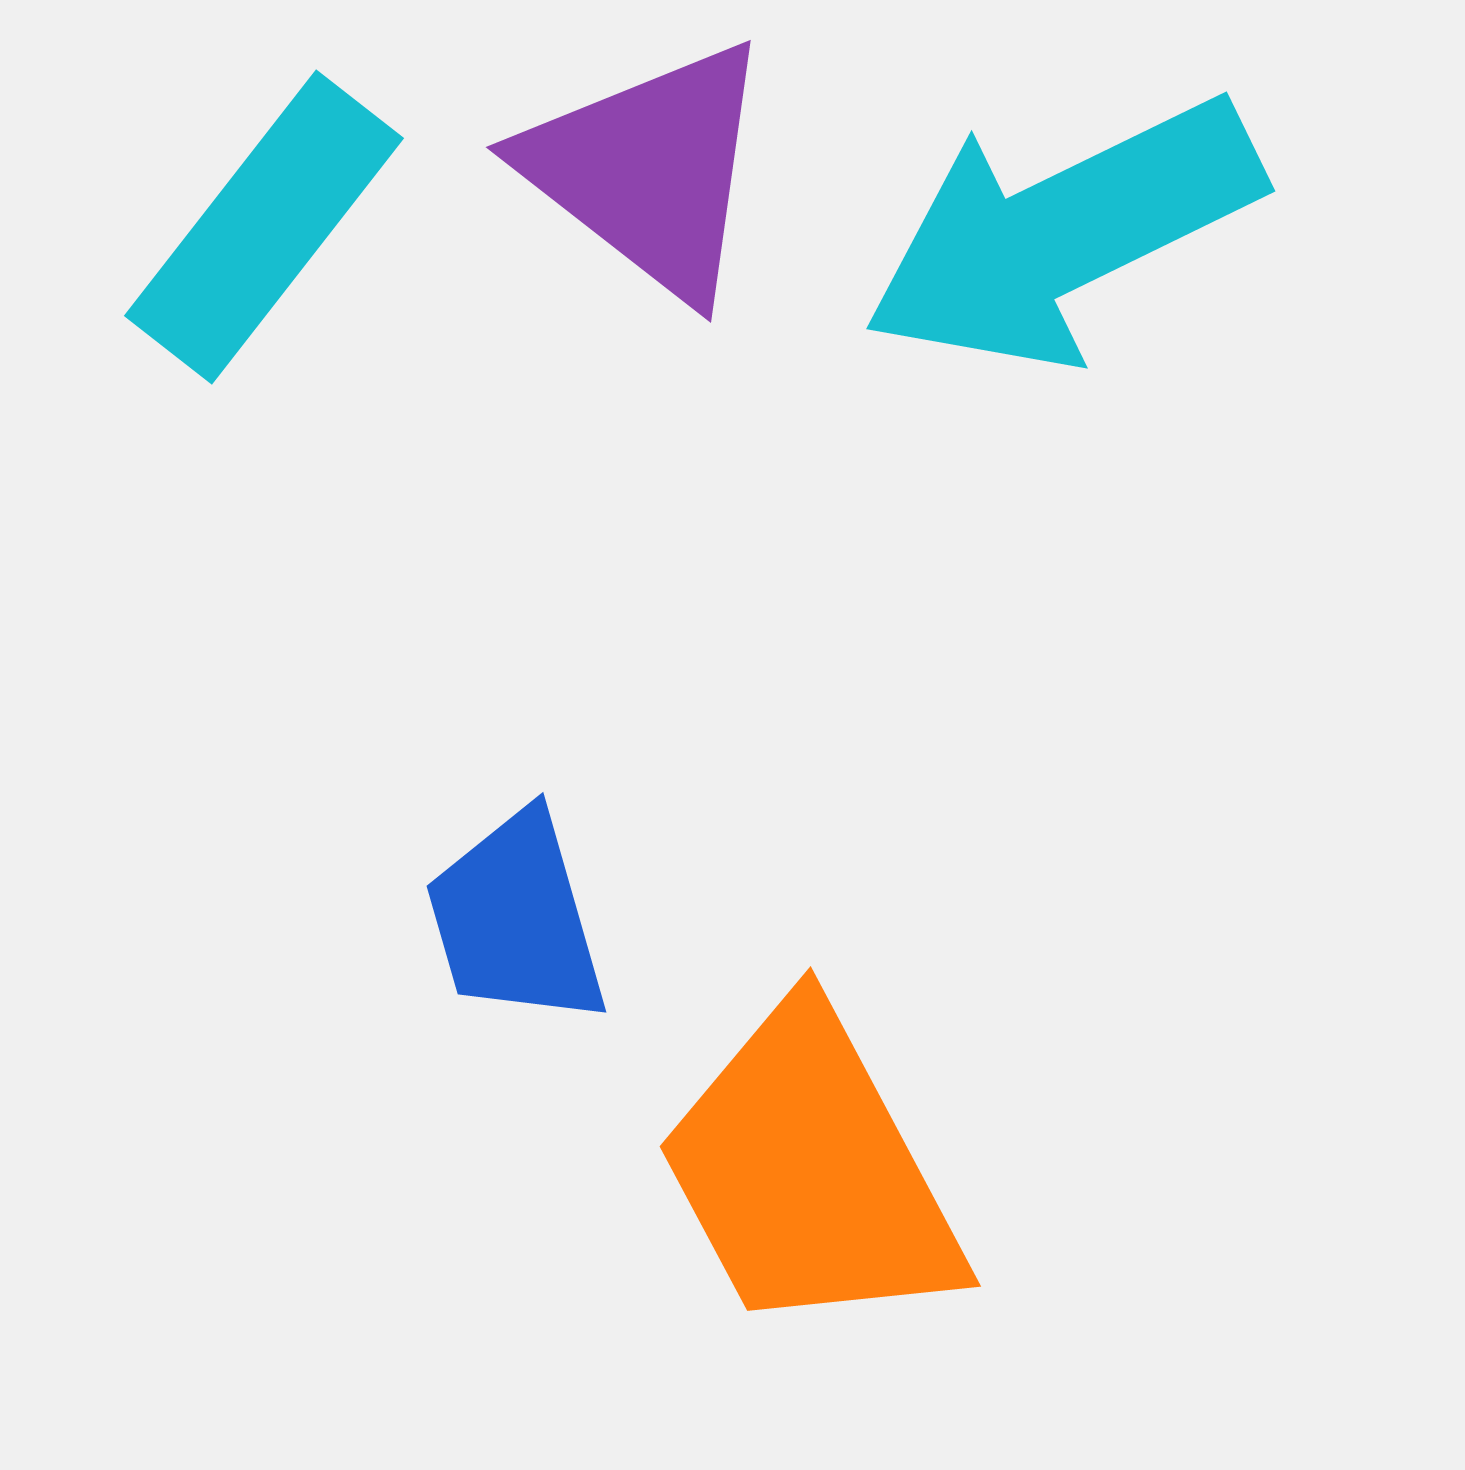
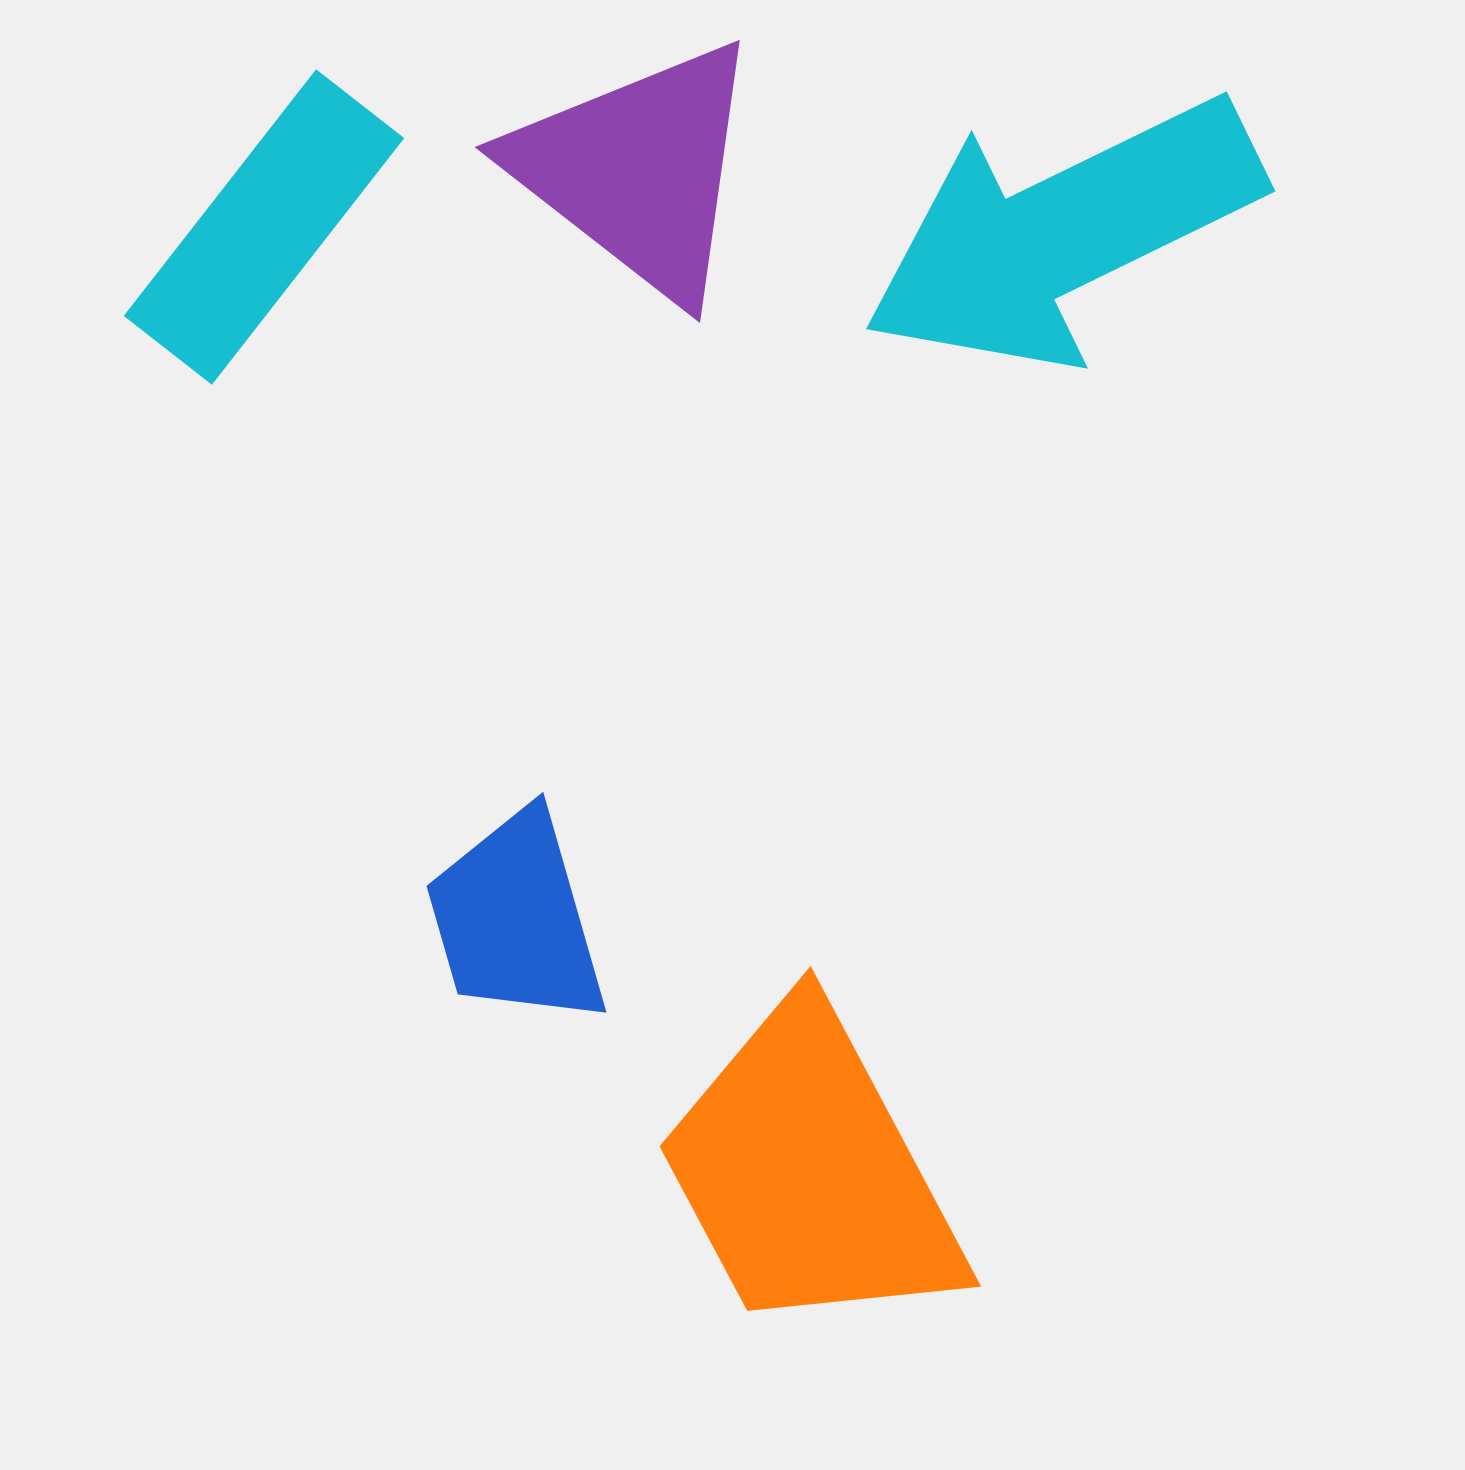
purple triangle: moved 11 px left
